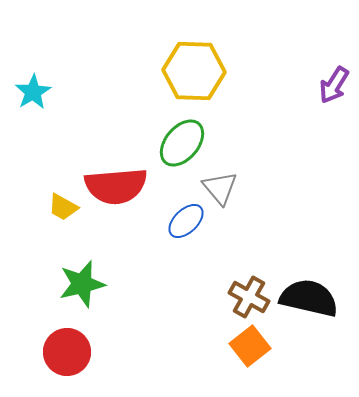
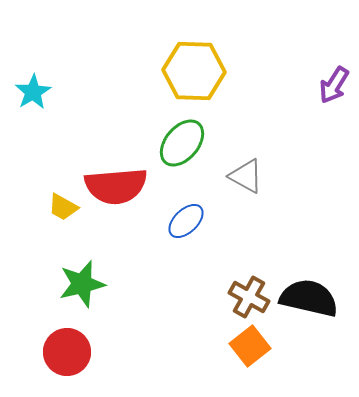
gray triangle: moved 26 px right, 12 px up; rotated 21 degrees counterclockwise
